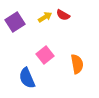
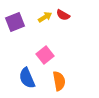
purple square: rotated 12 degrees clockwise
orange semicircle: moved 18 px left, 17 px down
